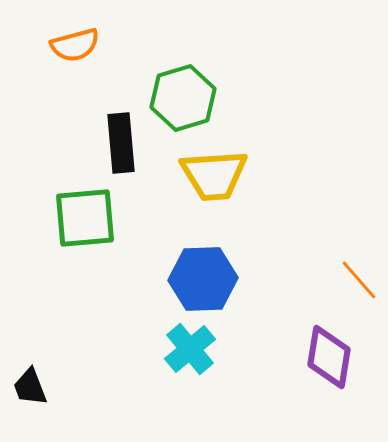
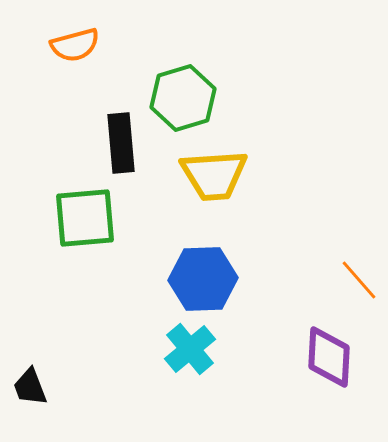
purple diamond: rotated 6 degrees counterclockwise
